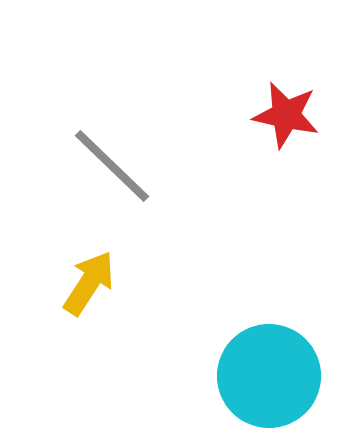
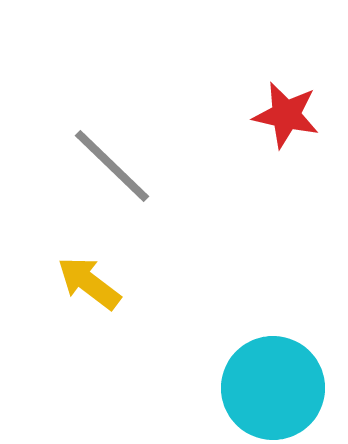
yellow arrow: rotated 86 degrees counterclockwise
cyan circle: moved 4 px right, 12 px down
